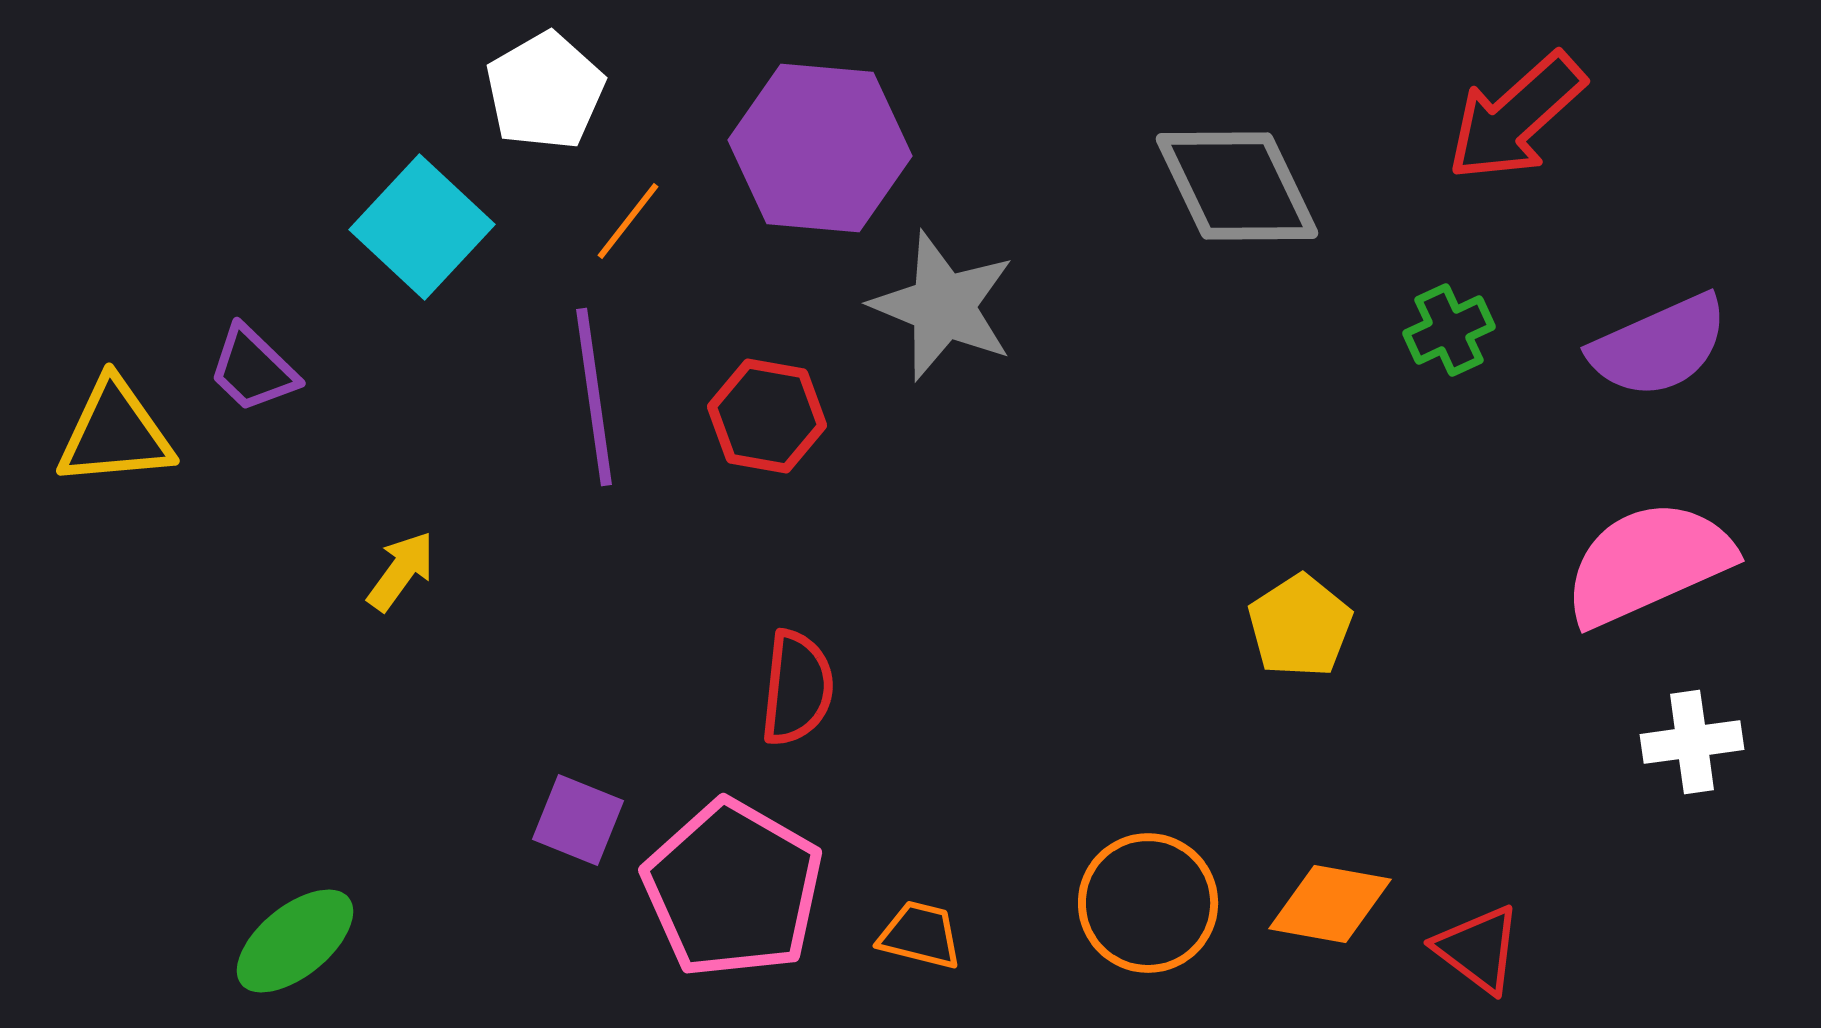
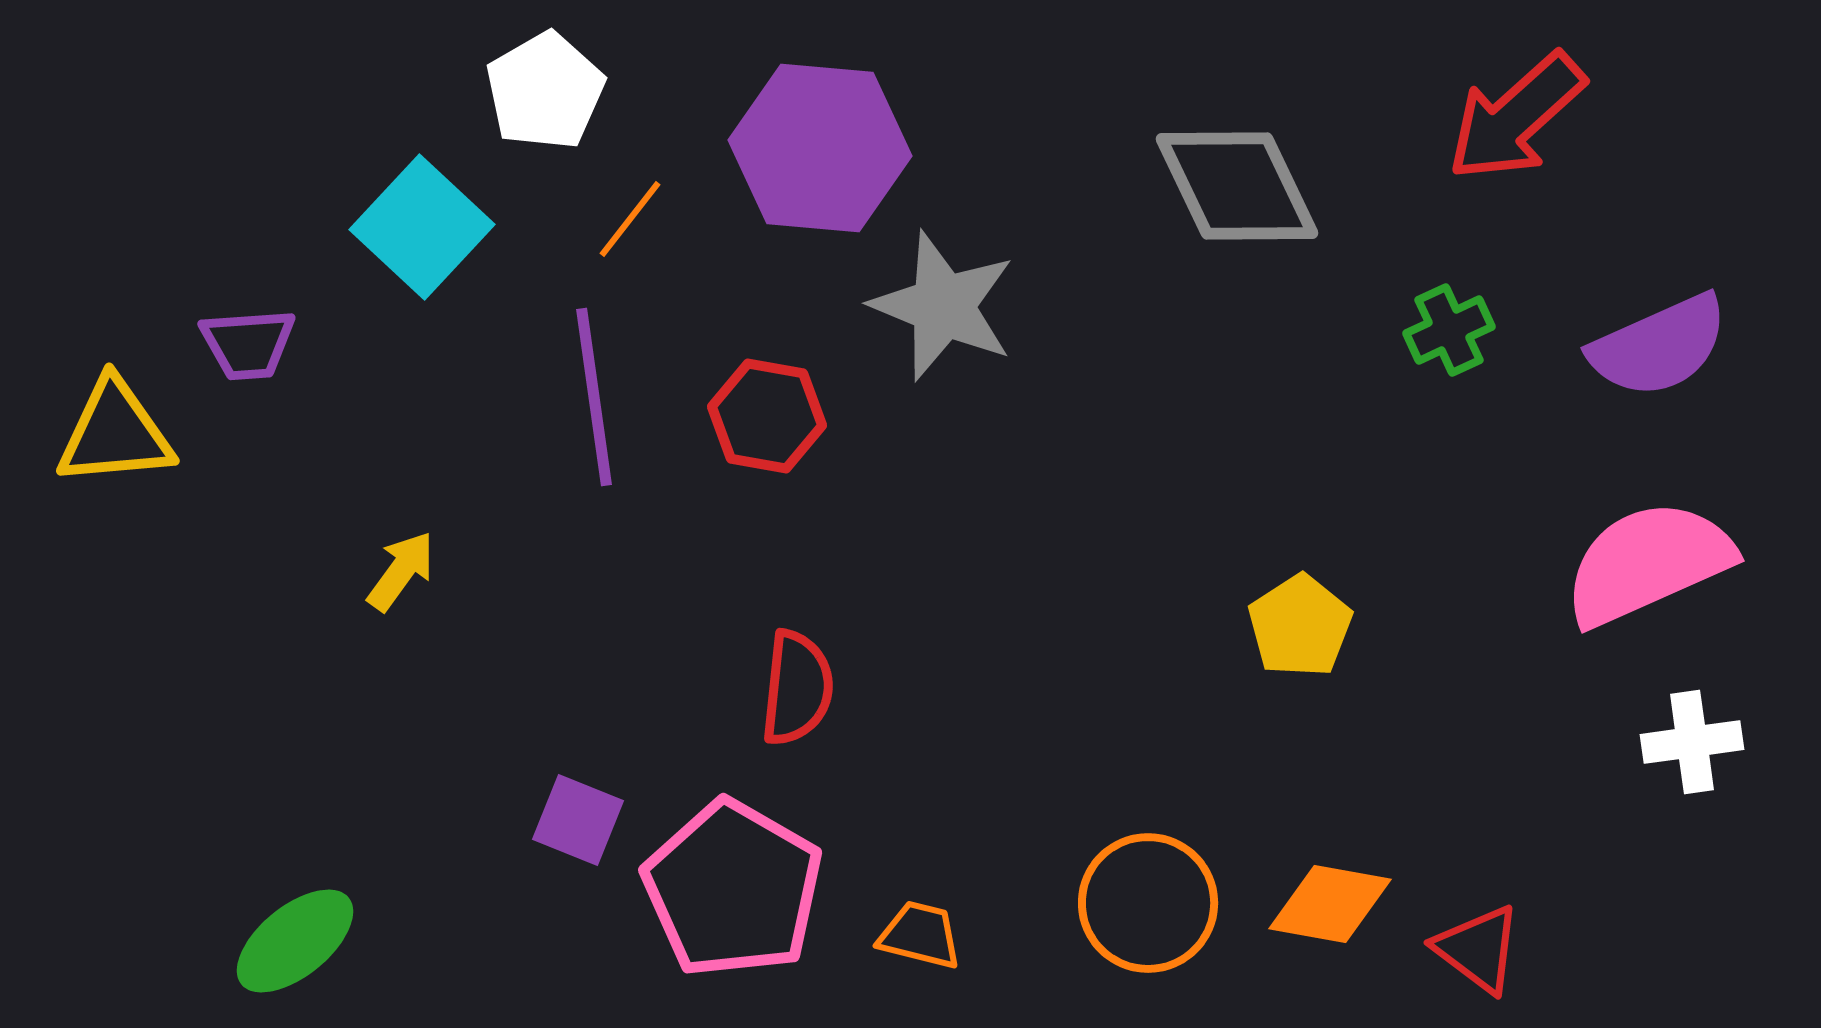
orange line: moved 2 px right, 2 px up
purple trapezoid: moved 5 px left, 25 px up; rotated 48 degrees counterclockwise
